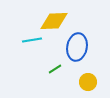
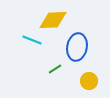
yellow diamond: moved 1 px left, 1 px up
cyan line: rotated 30 degrees clockwise
yellow circle: moved 1 px right, 1 px up
